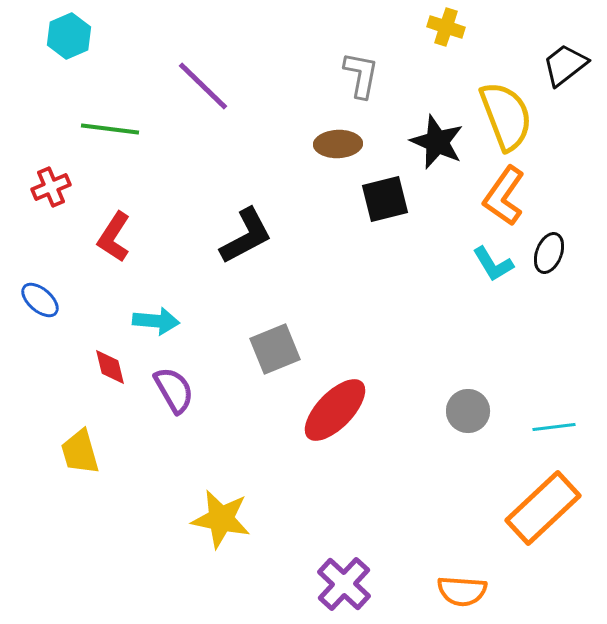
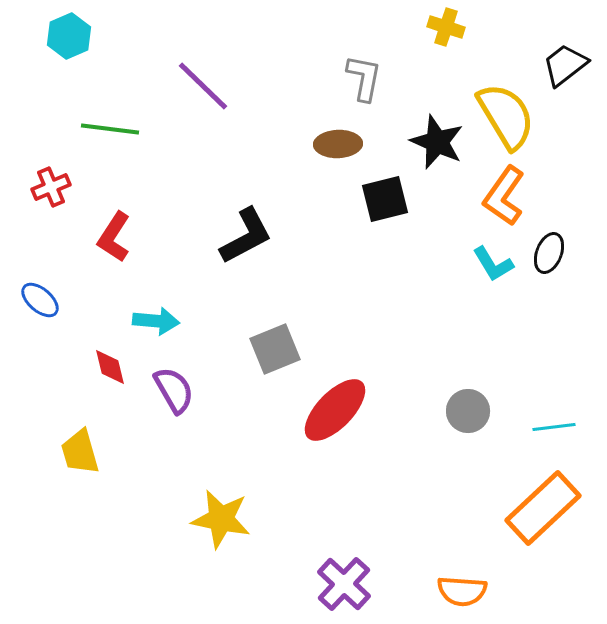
gray L-shape: moved 3 px right, 3 px down
yellow semicircle: rotated 10 degrees counterclockwise
